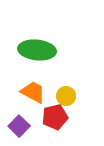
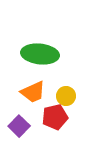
green ellipse: moved 3 px right, 4 px down
orange trapezoid: rotated 128 degrees clockwise
